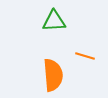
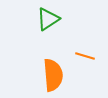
green triangle: moved 6 px left, 2 px up; rotated 30 degrees counterclockwise
